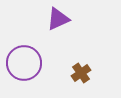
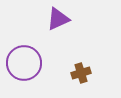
brown cross: rotated 18 degrees clockwise
